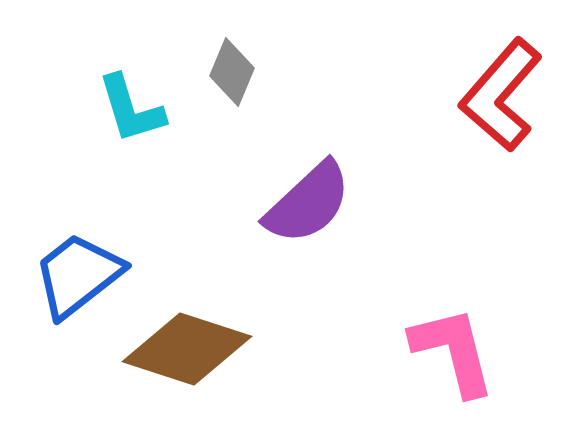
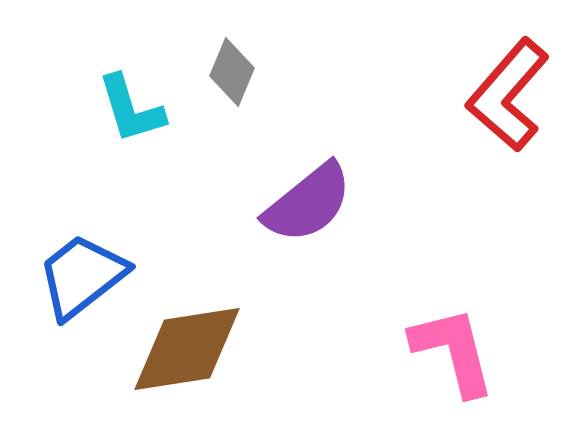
red L-shape: moved 7 px right
purple semicircle: rotated 4 degrees clockwise
blue trapezoid: moved 4 px right, 1 px down
brown diamond: rotated 27 degrees counterclockwise
